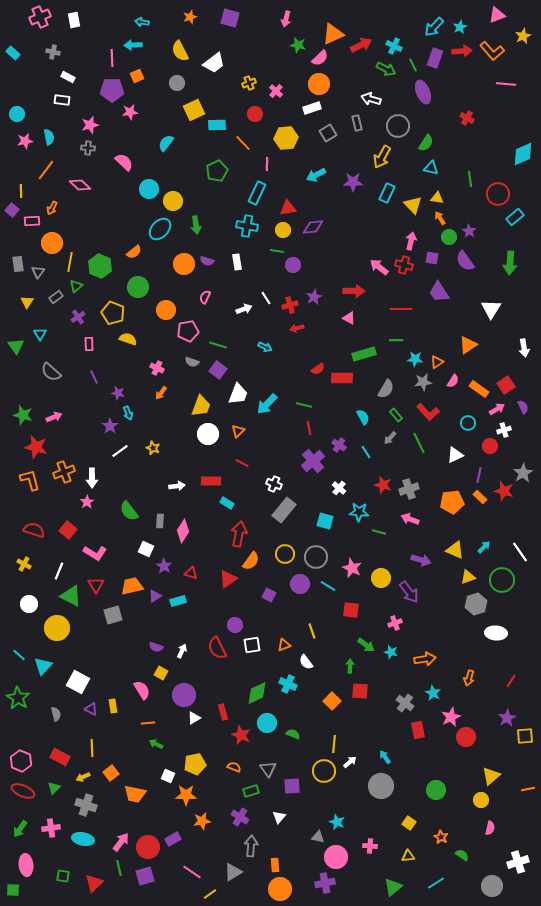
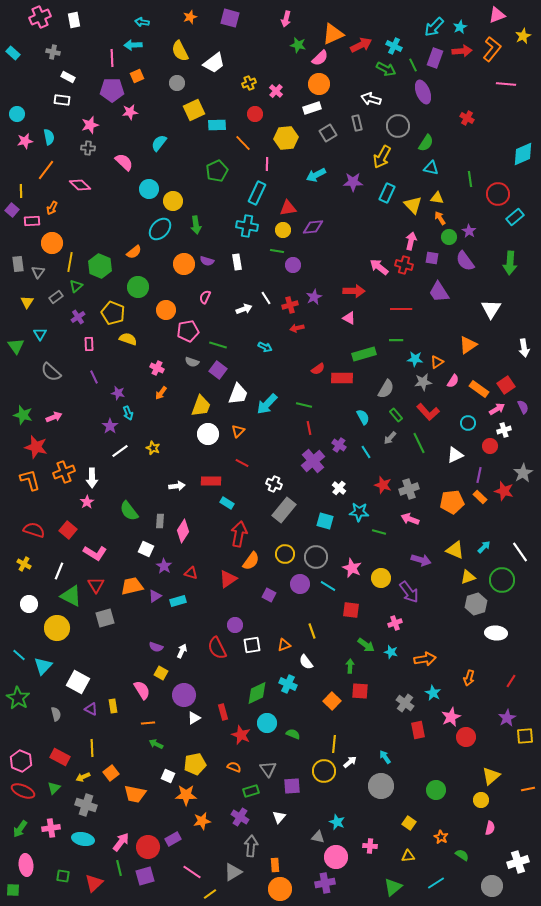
orange L-shape at (492, 51): moved 2 px up; rotated 100 degrees counterclockwise
cyan semicircle at (166, 143): moved 7 px left
gray square at (113, 615): moved 8 px left, 3 px down
